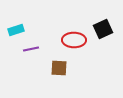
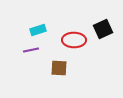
cyan rectangle: moved 22 px right
purple line: moved 1 px down
